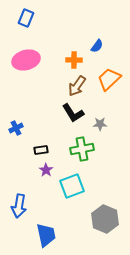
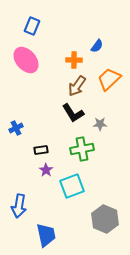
blue rectangle: moved 6 px right, 8 px down
pink ellipse: rotated 64 degrees clockwise
